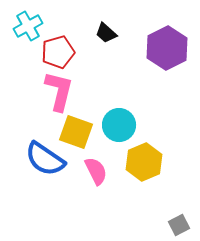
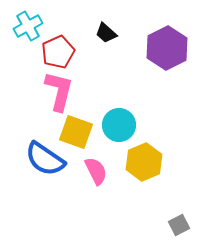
red pentagon: rotated 8 degrees counterclockwise
